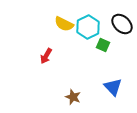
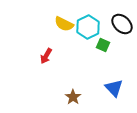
blue triangle: moved 1 px right, 1 px down
brown star: rotated 14 degrees clockwise
